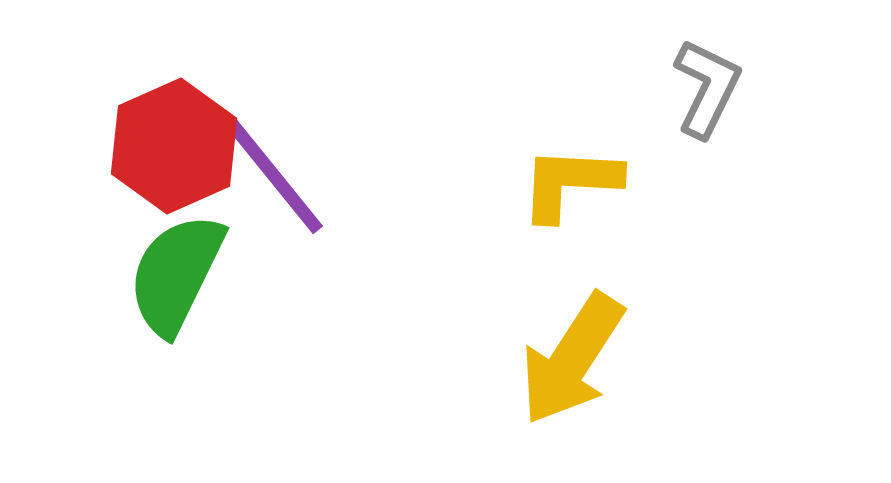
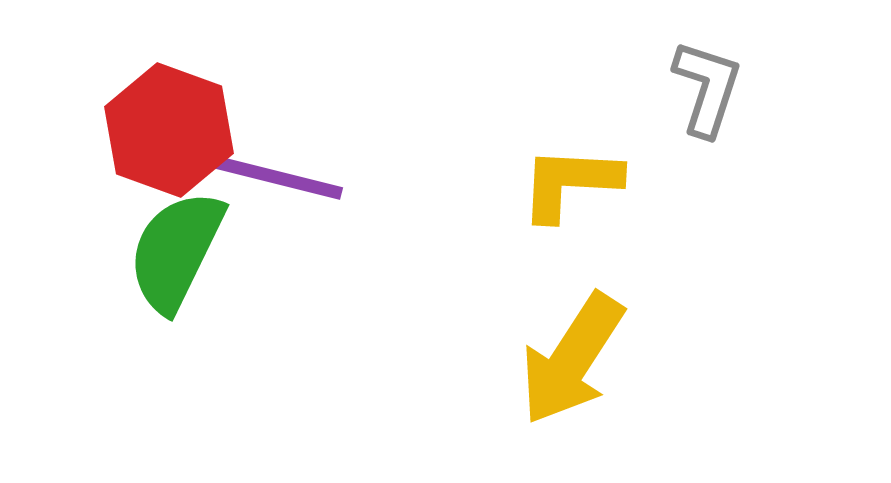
gray L-shape: rotated 8 degrees counterclockwise
red hexagon: moved 5 px left, 16 px up; rotated 16 degrees counterclockwise
purple line: rotated 37 degrees counterclockwise
green semicircle: moved 23 px up
